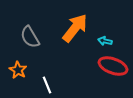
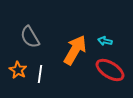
orange arrow: moved 22 px down; rotated 8 degrees counterclockwise
red ellipse: moved 3 px left, 4 px down; rotated 12 degrees clockwise
white line: moved 7 px left, 11 px up; rotated 30 degrees clockwise
